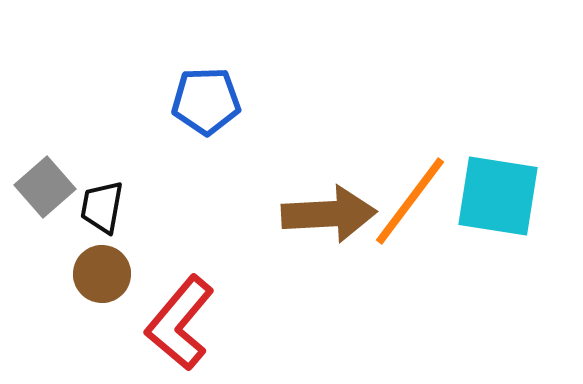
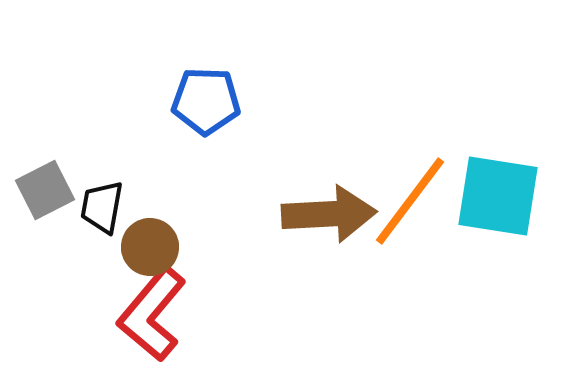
blue pentagon: rotated 4 degrees clockwise
gray square: moved 3 px down; rotated 14 degrees clockwise
brown circle: moved 48 px right, 27 px up
red L-shape: moved 28 px left, 9 px up
